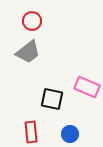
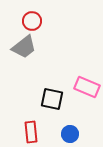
gray trapezoid: moved 4 px left, 5 px up
